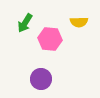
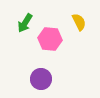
yellow semicircle: rotated 114 degrees counterclockwise
